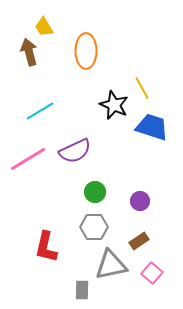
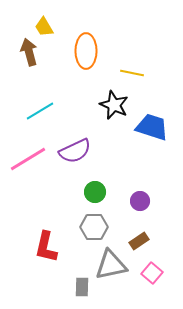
yellow line: moved 10 px left, 15 px up; rotated 50 degrees counterclockwise
gray rectangle: moved 3 px up
